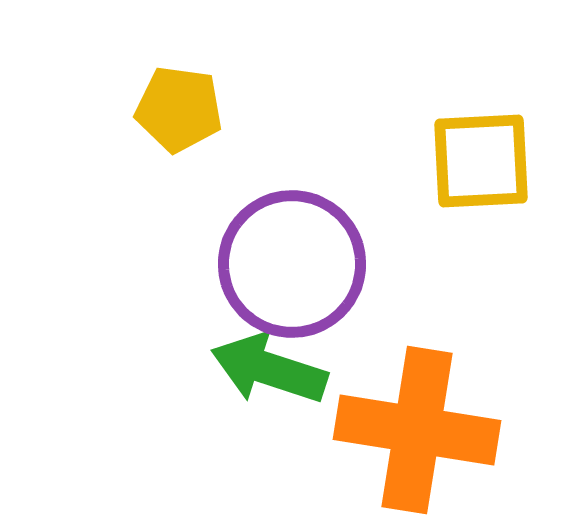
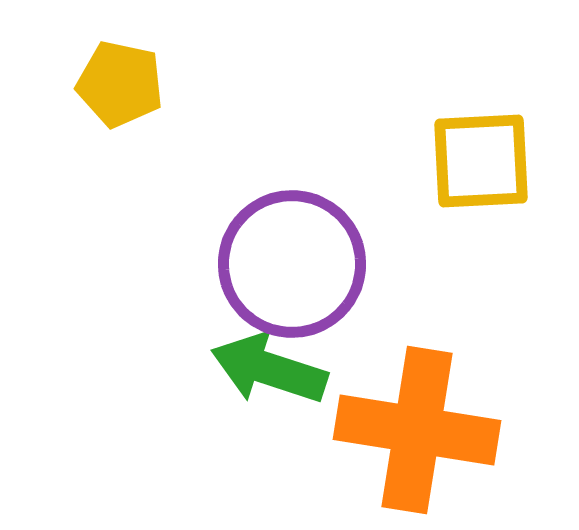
yellow pentagon: moved 59 px left, 25 px up; rotated 4 degrees clockwise
